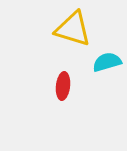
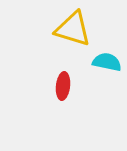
cyan semicircle: rotated 28 degrees clockwise
